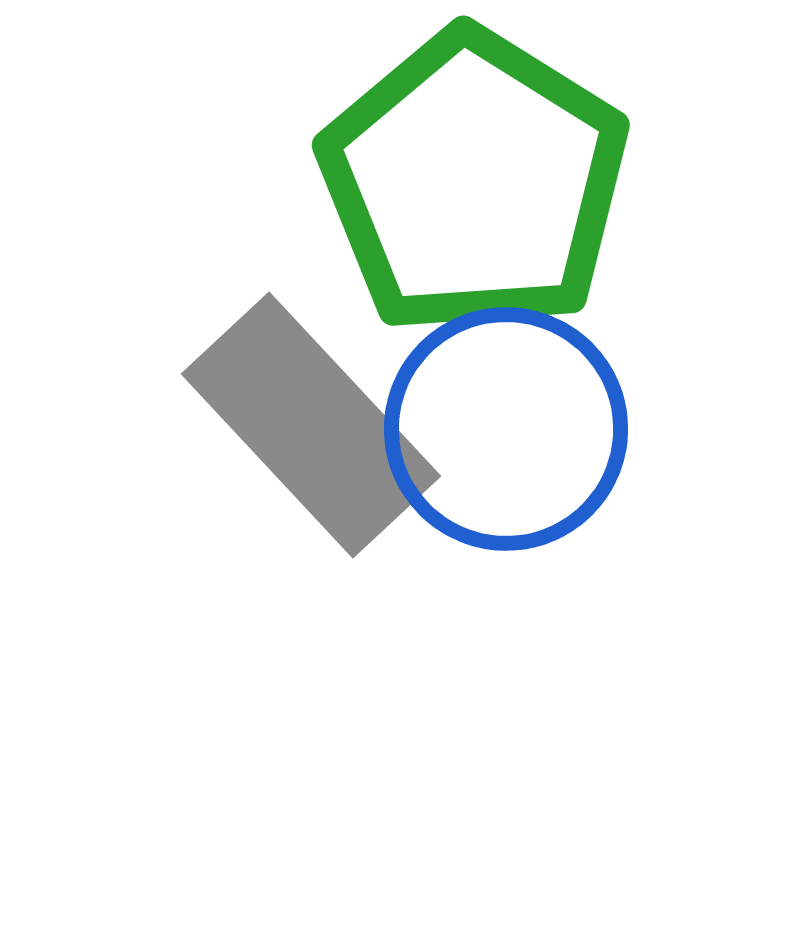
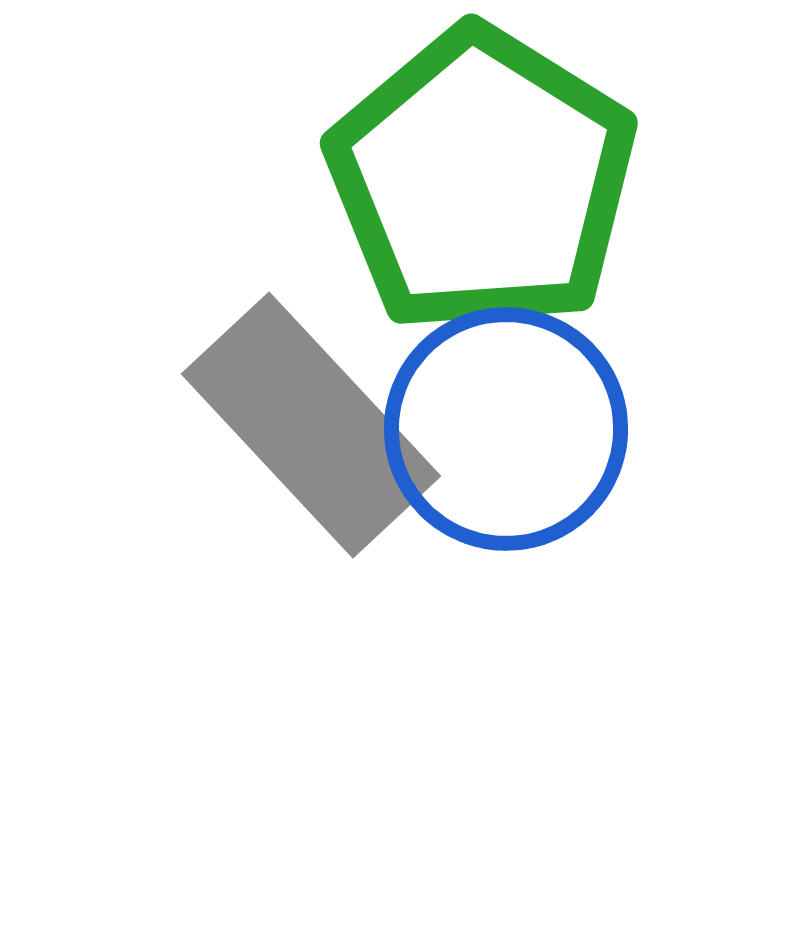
green pentagon: moved 8 px right, 2 px up
